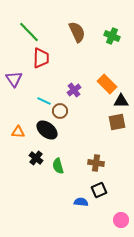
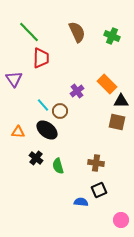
purple cross: moved 3 px right, 1 px down
cyan line: moved 1 px left, 4 px down; rotated 24 degrees clockwise
brown square: rotated 24 degrees clockwise
